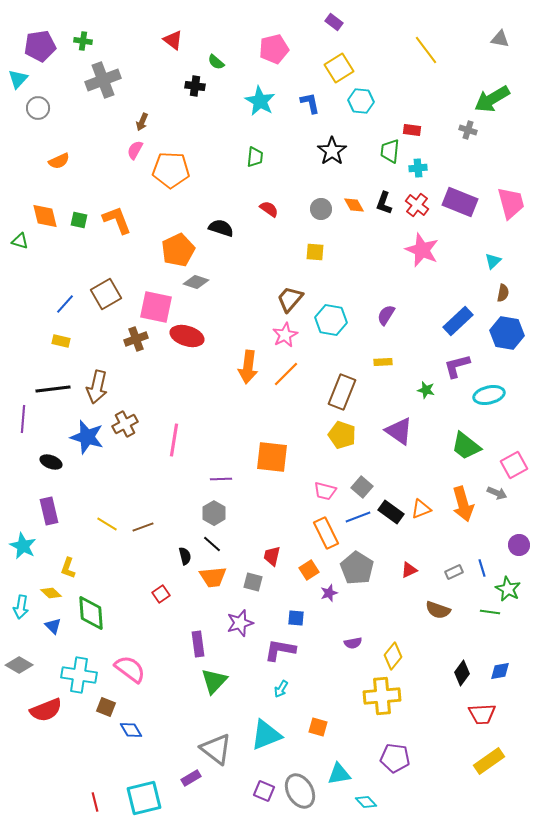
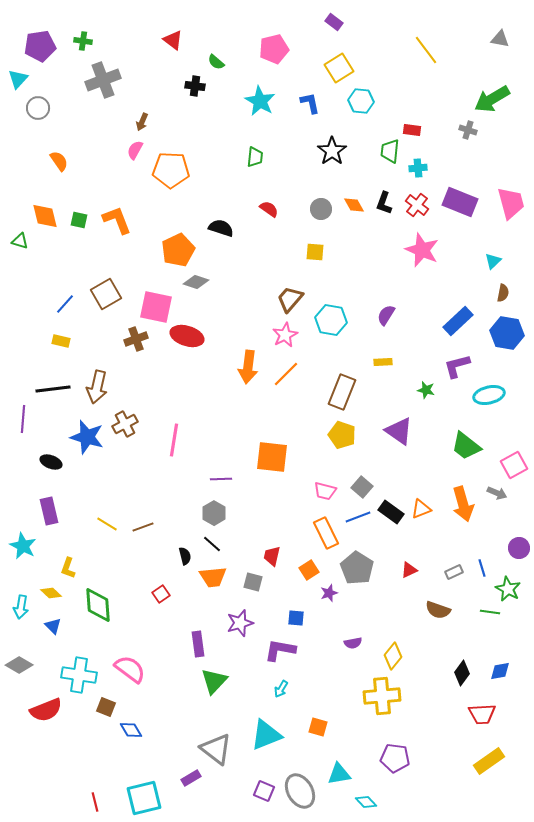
orange semicircle at (59, 161): rotated 100 degrees counterclockwise
purple circle at (519, 545): moved 3 px down
green diamond at (91, 613): moved 7 px right, 8 px up
